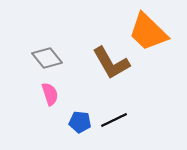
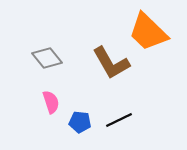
pink semicircle: moved 1 px right, 8 px down
black line: moved 5 px right
